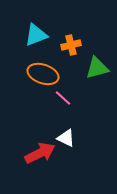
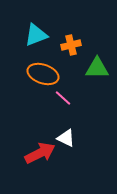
green triangle: rotated 15 degrees clockwise
